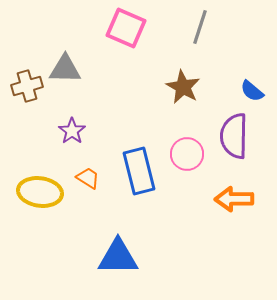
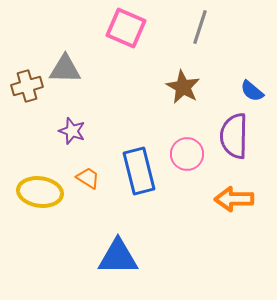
purple star: rotated 16 degrees counterclockwise
